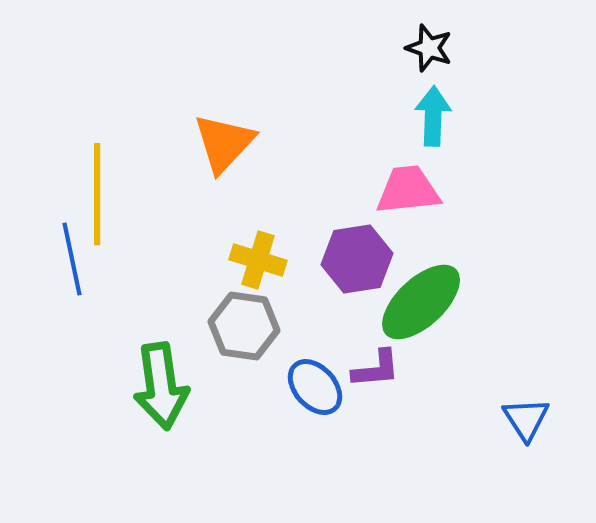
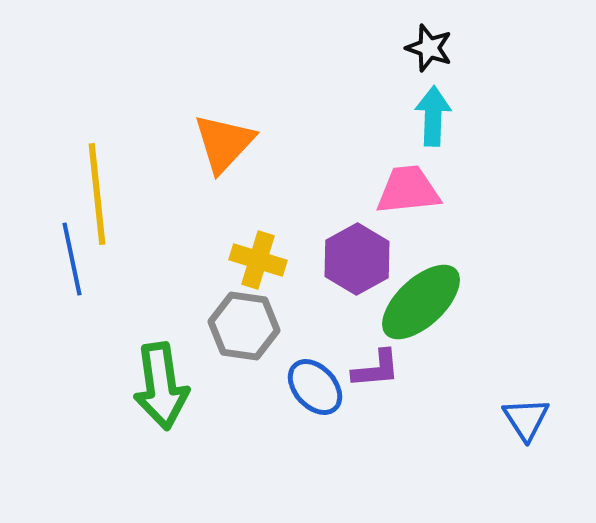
yellow line: rotated 6 degrees counterclockwise
purple hexagon: rotated 20 degrees counterclockwise
